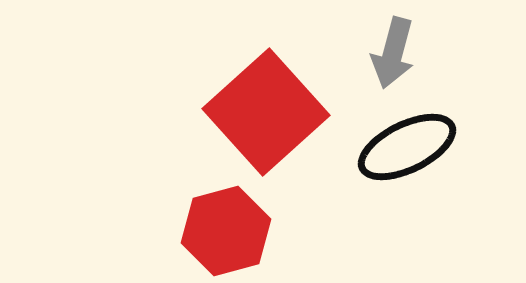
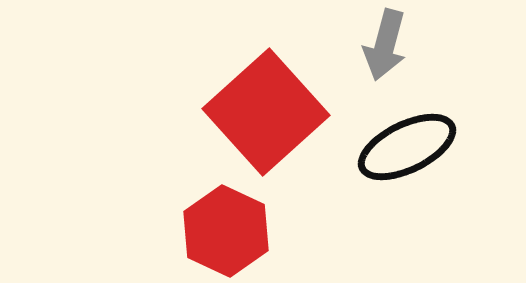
gray arrow: moved 8 px left, 8 px up
red hexagon: rotated 20 degrees counterclockwise
